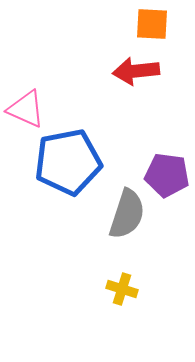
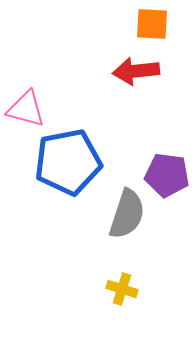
pink triangle: rotated 9 degrees counterclockwise
